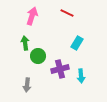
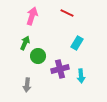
green arrow: rotated 32 degrees clockwise
